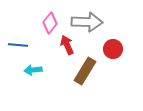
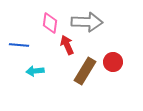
pink diamond: rotated 30 degrees counterclockwise
blue line: moved 1 px right
red circle: moved 13 px down
cyan arrow: moved 2 px right, 1 px down
